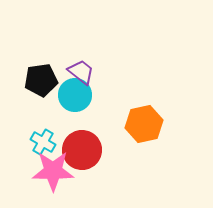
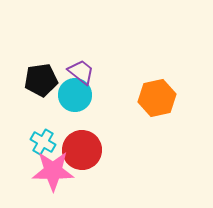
orange hexagon: moved 13 px right, 26 px up
